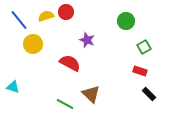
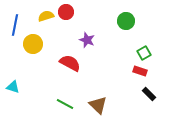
blue line: moved 4 px left, 5 px down; rotated 50 degrees clockwise
green square: moved 6 px down
brown triangle: moved 7 px right, 11 px down
